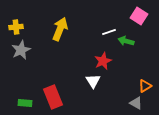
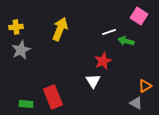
green rectangle: moved 1 px right, 1 px down
